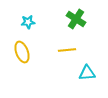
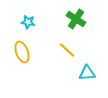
cyan star: rotated 16 degrees clockwise
yellow line: rotated 48 degrees clockwise
